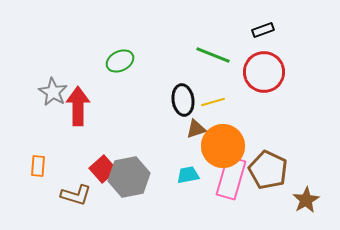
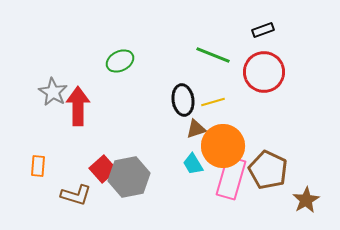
cyan trapezoid: moved 5 px right, 11 px up; rotated 110 degrees counterclockwise
